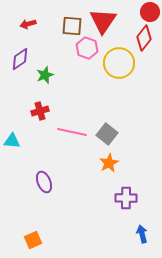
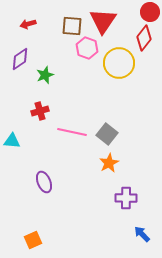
blue arrow: rotated 30 degrees counterclockwise
